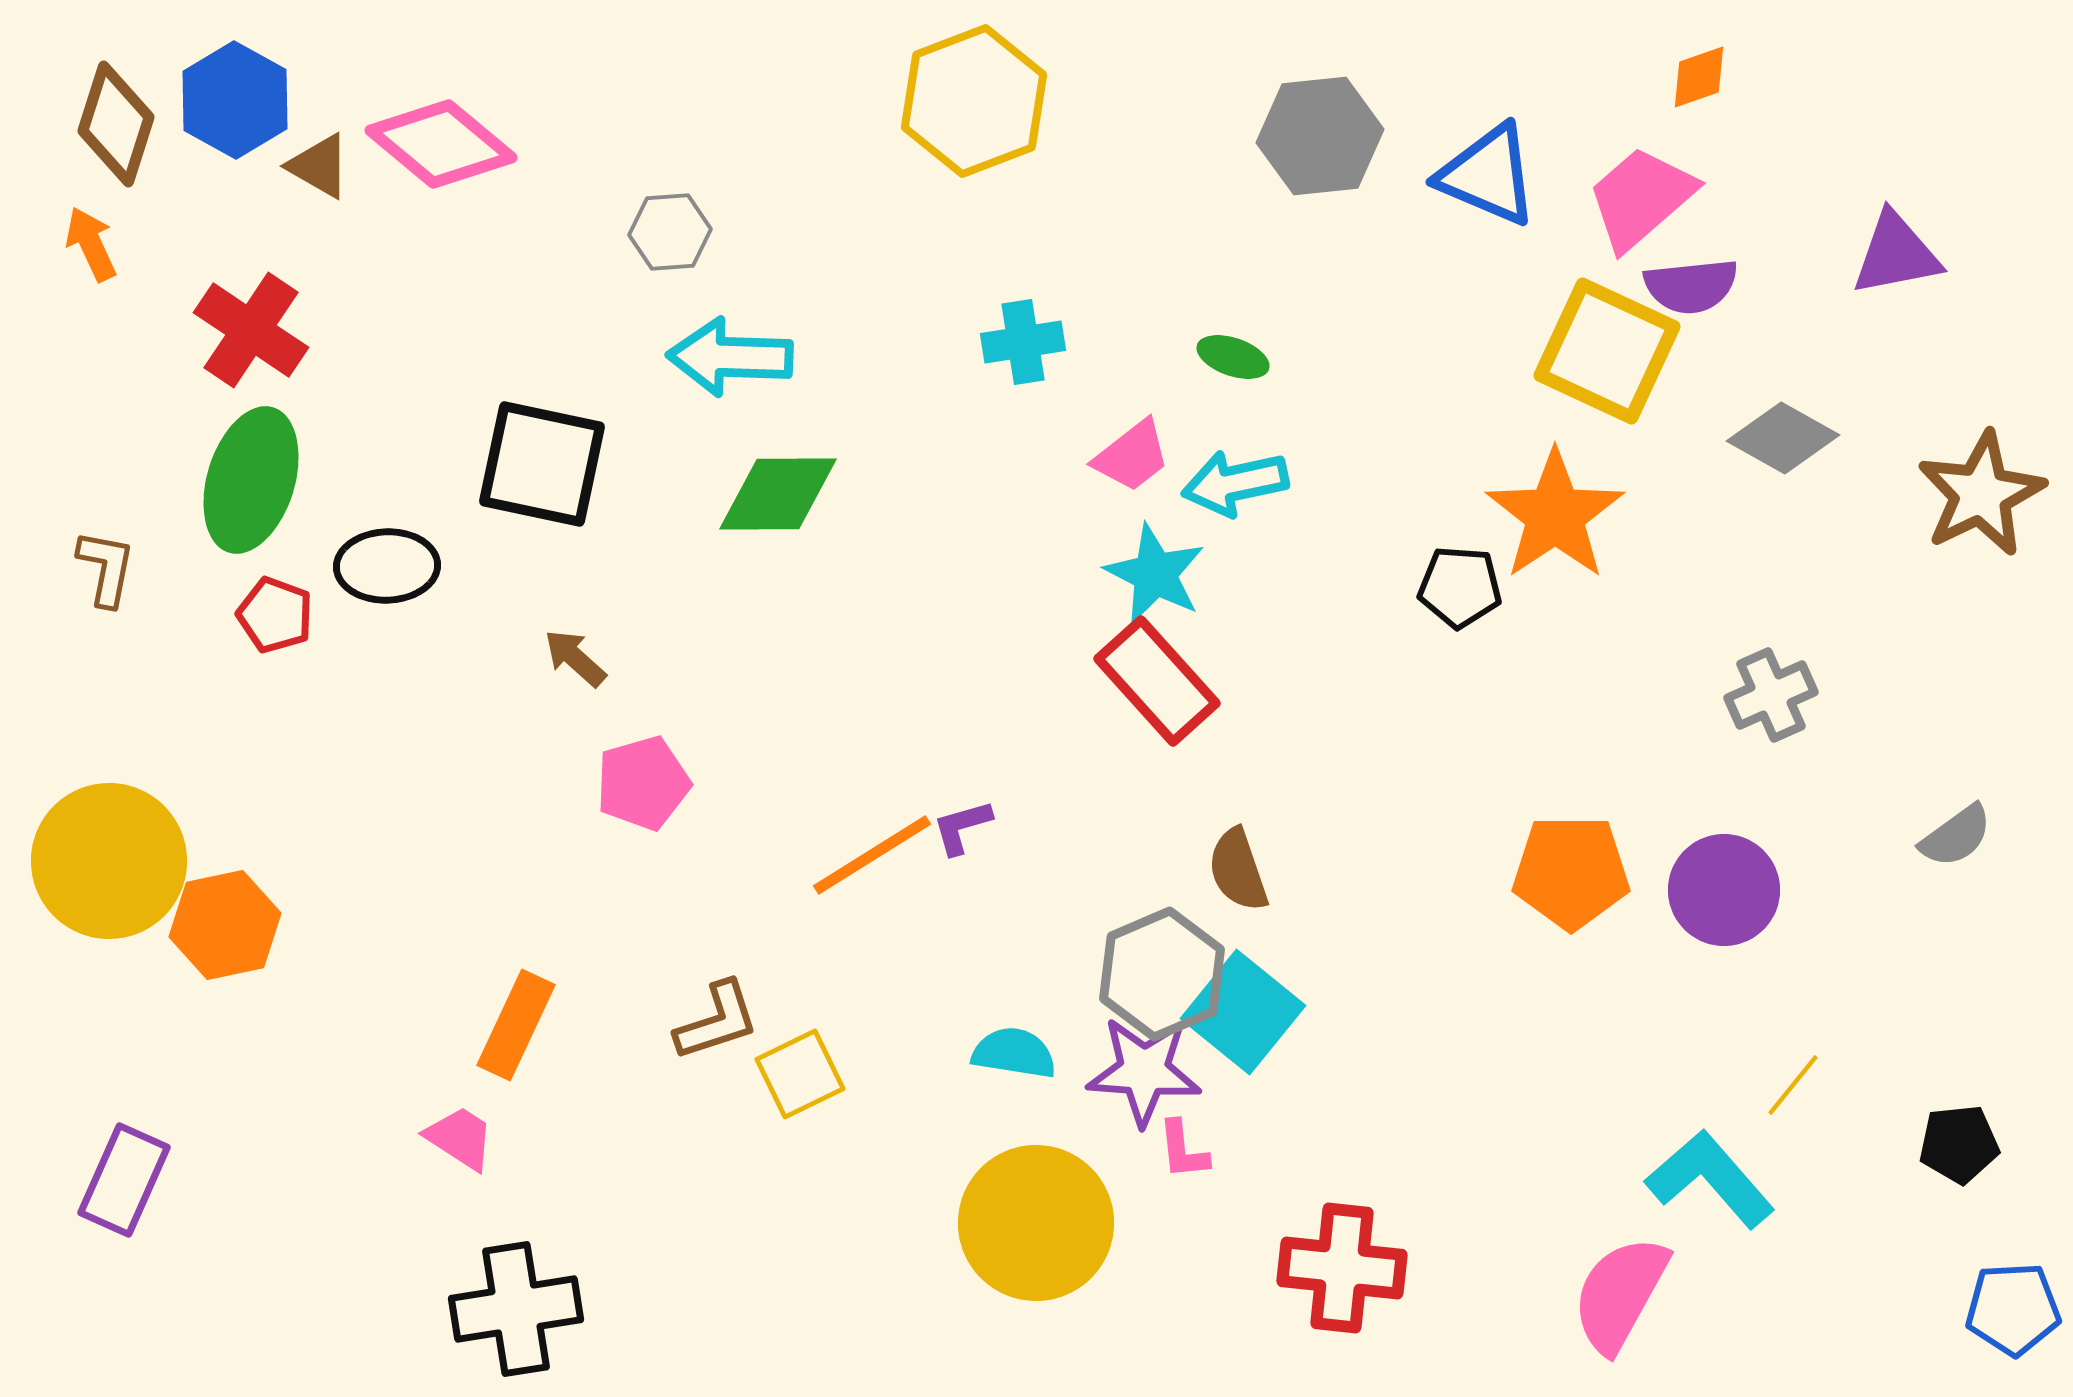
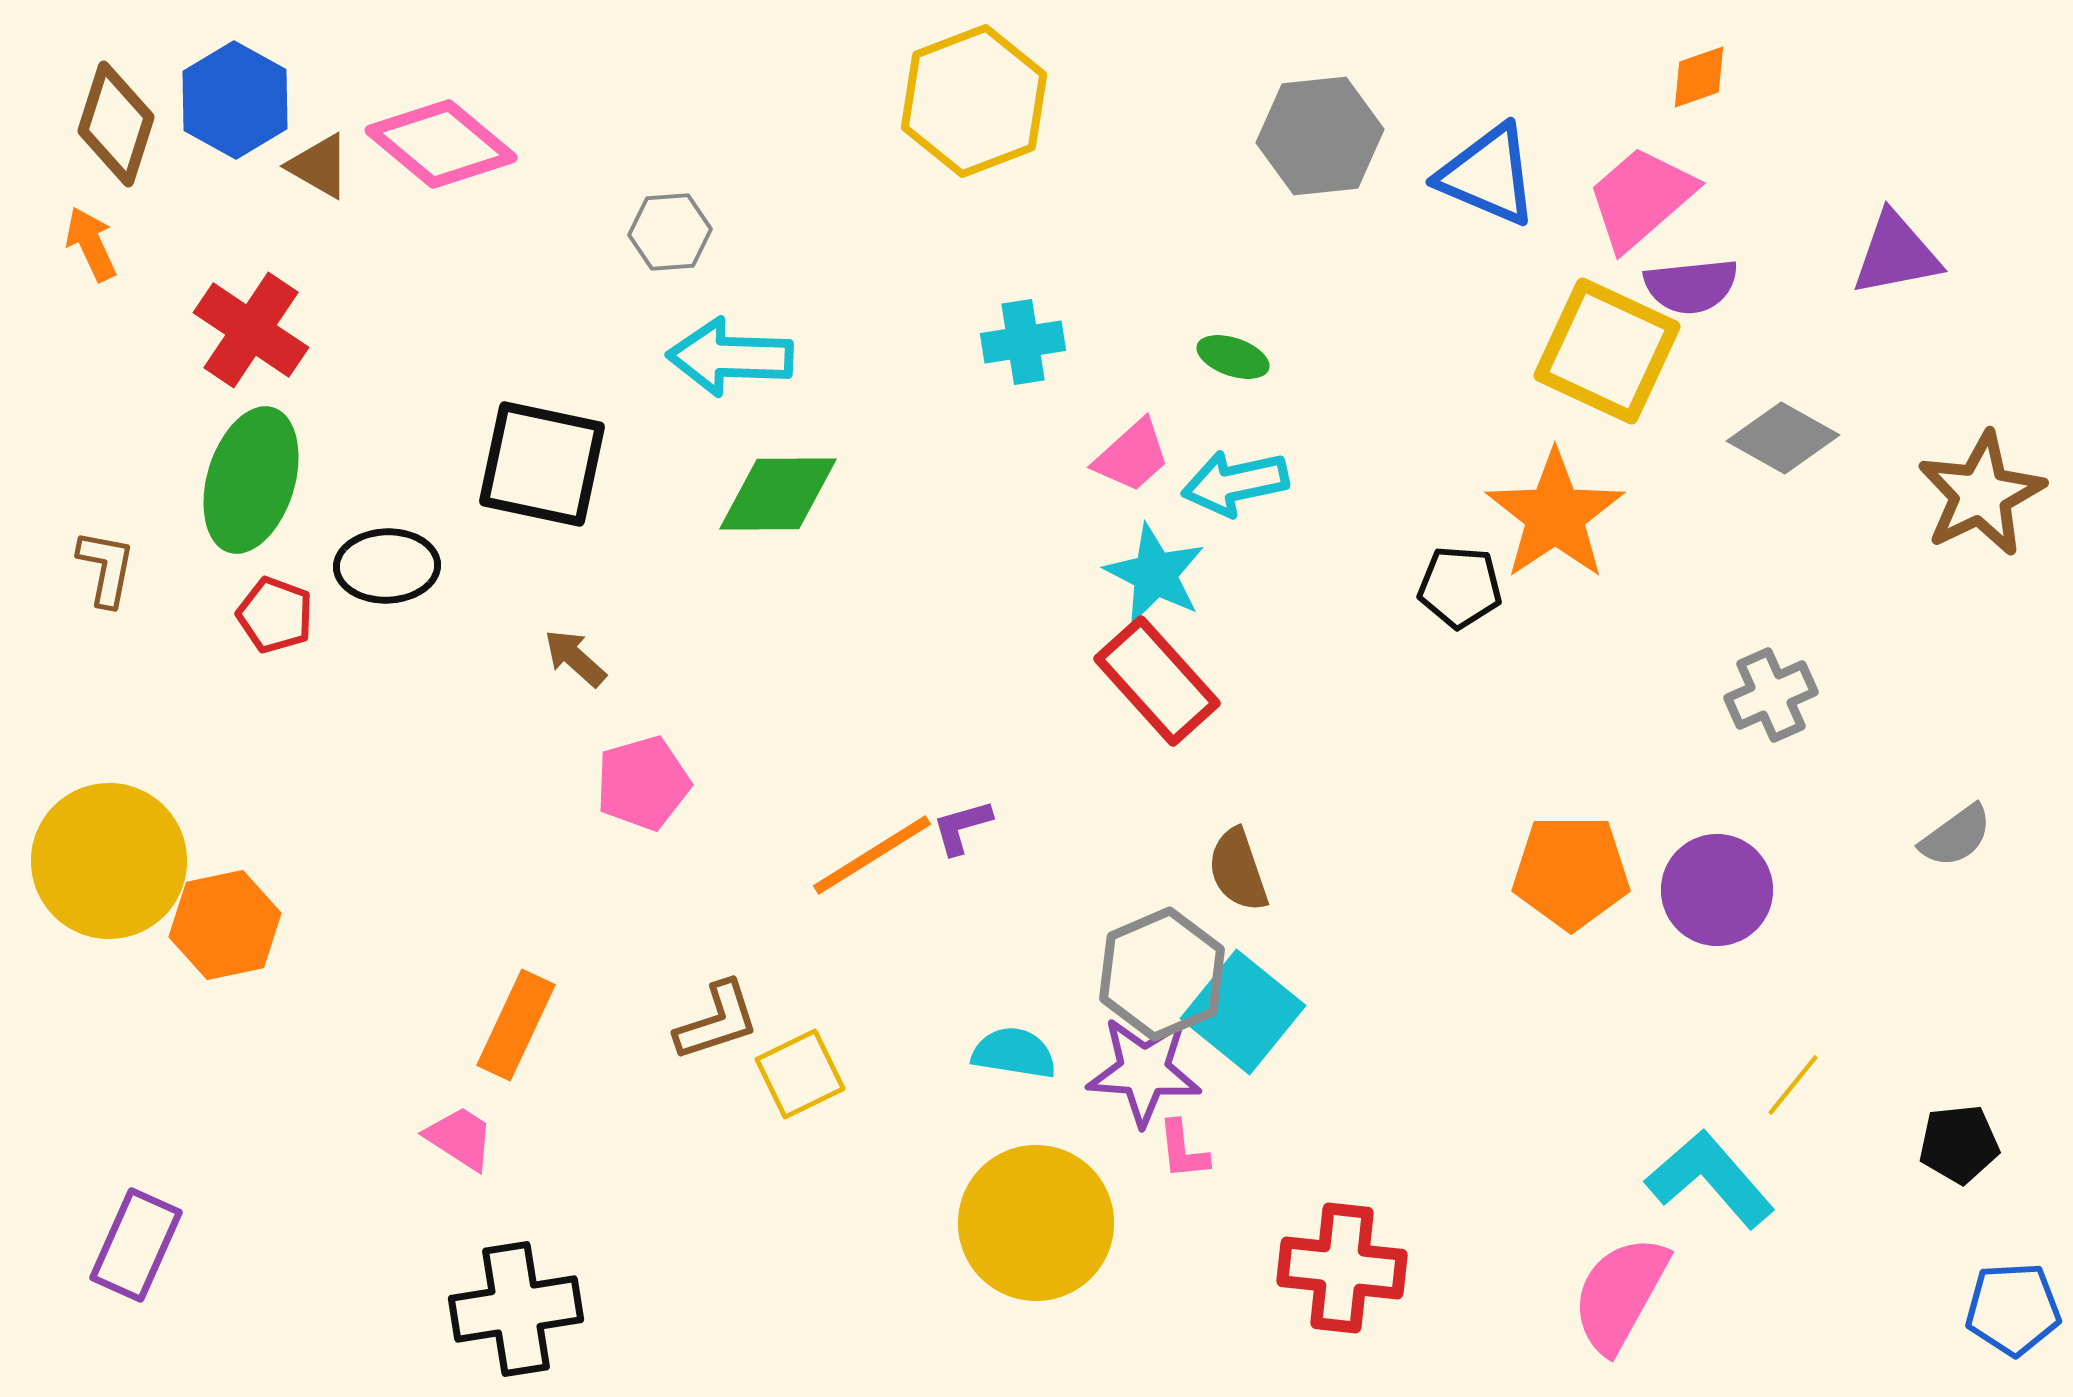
pink trapezoid at (1132, 456): rotated 4 degrees counterclockwise
purple circle at (1724, 890): moved 7 px left
purple rectangle at (124, 1180): moved 12 px right, 65 px down
